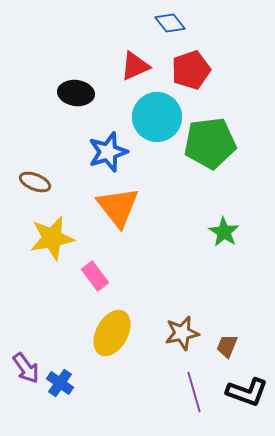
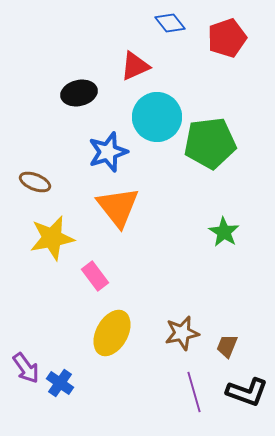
red pentagon: moved 36 px right, 32 px up
black ellipse: moved 3 px right; rotated 20 degrees counterclockwise
